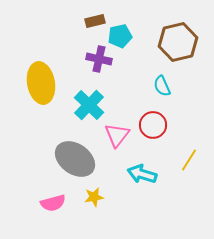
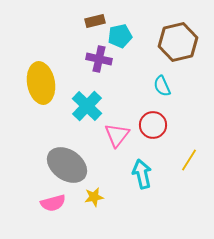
cyan cross: moved 2 px left, 1 px down
gray ellipse: moved 8 px left, 6 px down
cyan arrow: rotated 60 degrees clockwise
